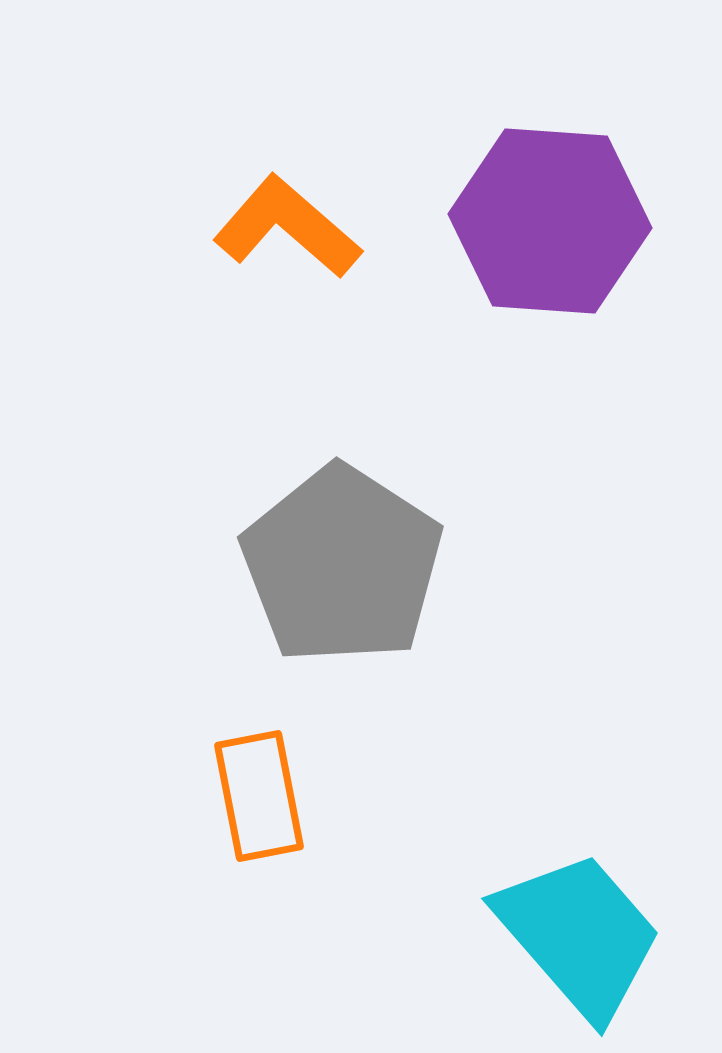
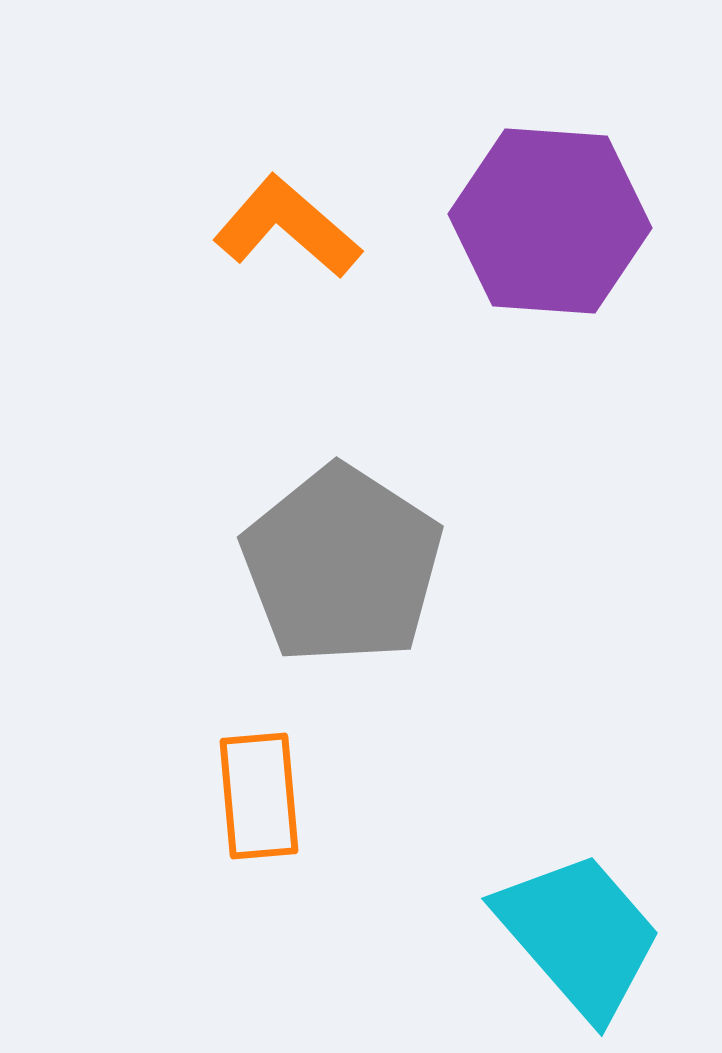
orange rectangle: rotated 6 degrees clockwise
